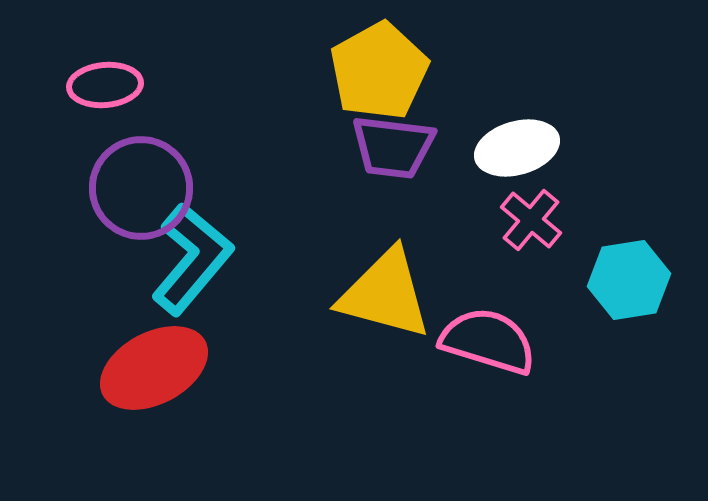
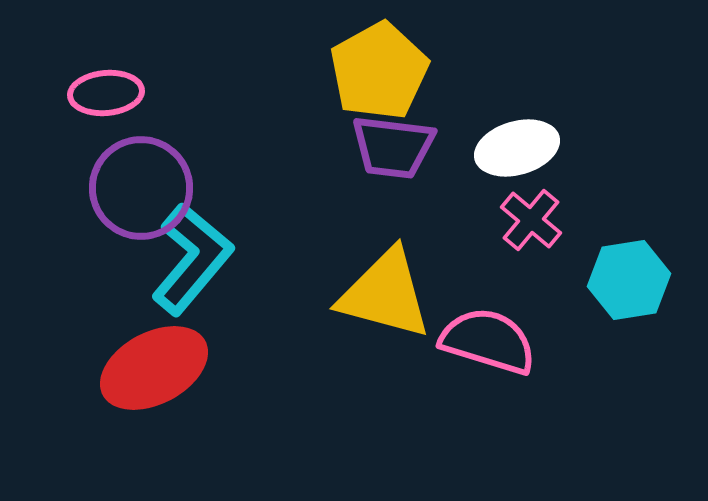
pink ellipse: moved 1 px right, 8 px down
